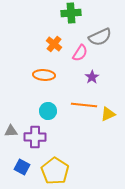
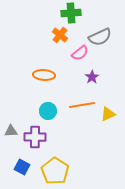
orange cross: moved 6 px right, 9 px up
pink semicircle: rotated 18 degrees clockwise
orange line: moved 2 px left; rotated 15 degrees counterclockwise
